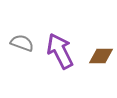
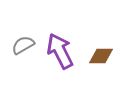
gray semicircle: moved 1 px right, 2 px down; rotated 50 degrees counterclockwise
